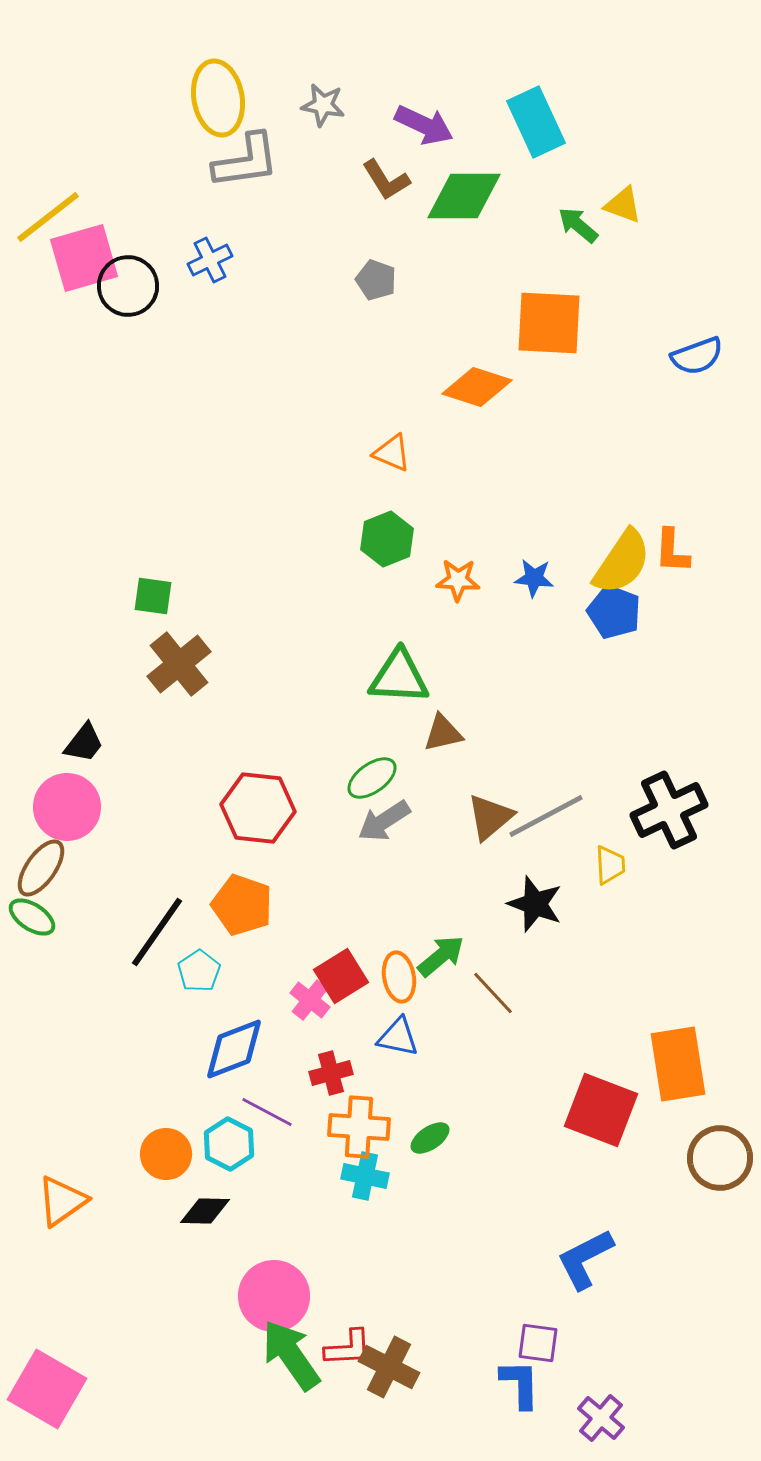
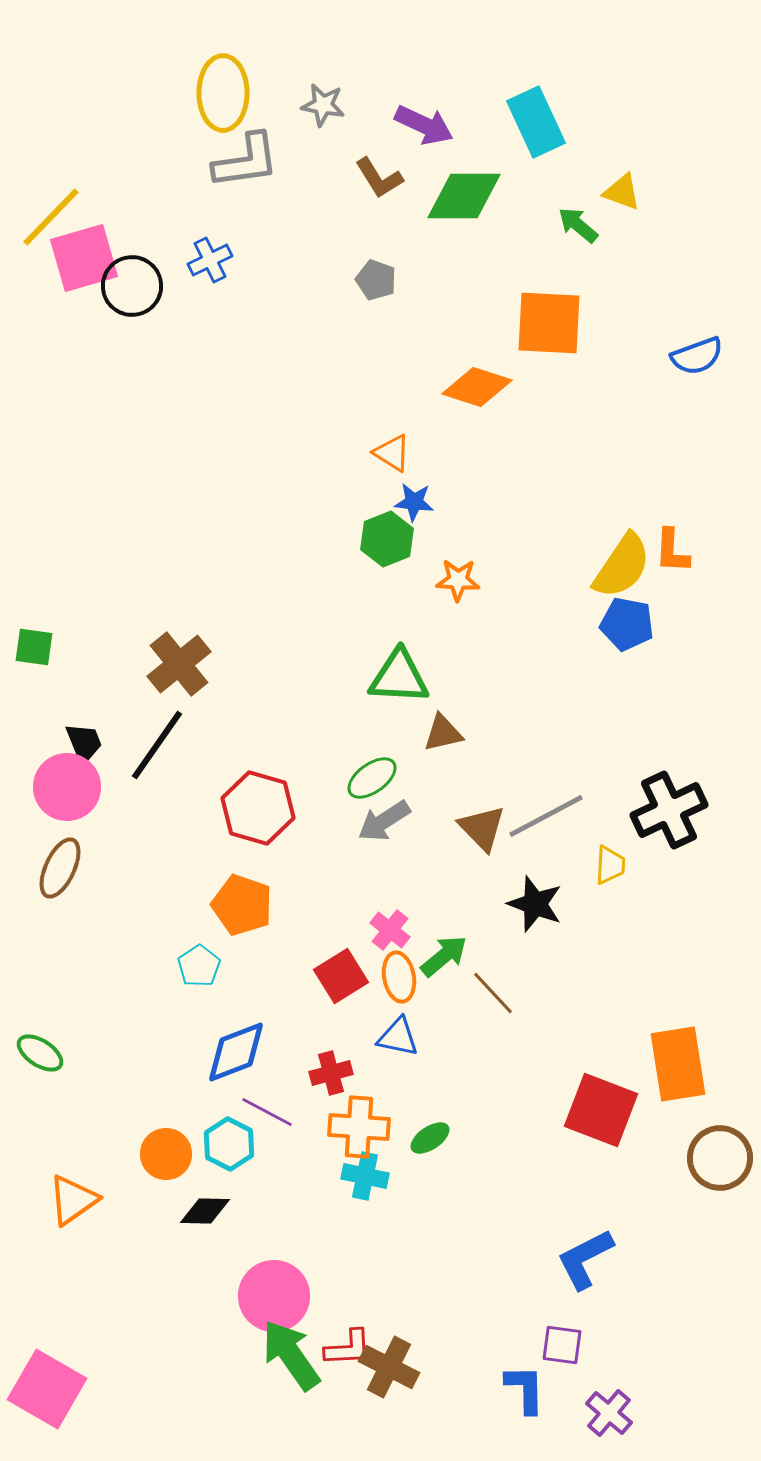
yellow ellipse at (218, 98): moved 5 px right, 5 px up; rotated 10 degrees clockwise
brown L-shape at (386, 180): moved 7 px left, 2 px up
yellow triangle at (623, 205): moved 1 px left, 13 px up
yellow line at (48, 217): moved 3 px right; rotated 8 degrees counterclockwise
black circle at (128, 286): moved 4 px right
orange triangle at (392, 453): rotated 9 degrees clockwise
yellow semicircle at (622, 562): moved 4 px down
blue star at (534, 578): moved 120 px left, 76 px up
green square at (153, 596): moved 119 px left, 51 px down
blue pentagon at (614, 612): moved 13 px right, 12 px down; rotated 10 degrees counterclockwise
black trapezoid at (84, 743): rotated 60 degrees counterclockwise
pink circle at (67, 807): moved 20 px up
red hexagon at (258, 808): rotated 10 degrees clockwise
brown triangle at (490, 817): moved 8 px left, 11 px down; rotated 34 degrees counterclockwise
yellow trapezoid at (610, 865): rotated 6 degrees clockwise
brown ellipse at (41, 868): moved 19 px right; rotated 10 degrees counterclockwise
green ellipse at (32, 917): moved 8 px right, 136 px down
black line at (157, 932): moved 187 px up
green arrow at (441, 956): moved 3 px right
cyan pentagon at (199, 971): moved 5 px up
pink cross at (310, 1000): moved 80 px right, 70 px up
blue diamond at (234, 1049): moved 2 px right, 3 px down
orange triangle at (62, 1201): moved 11 px right, 1 px up
purple square at (538, 1343): moved 24 px right, 2 px down
blue L-shape at (520, 1384): moved 5 px right, 5 px down
purple cross at (601, 1418): moved 8 px right, 5 px up
